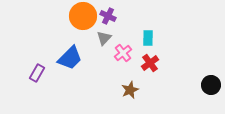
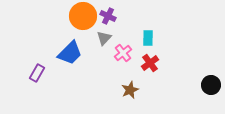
blue trapezoid: moved 5 px up
